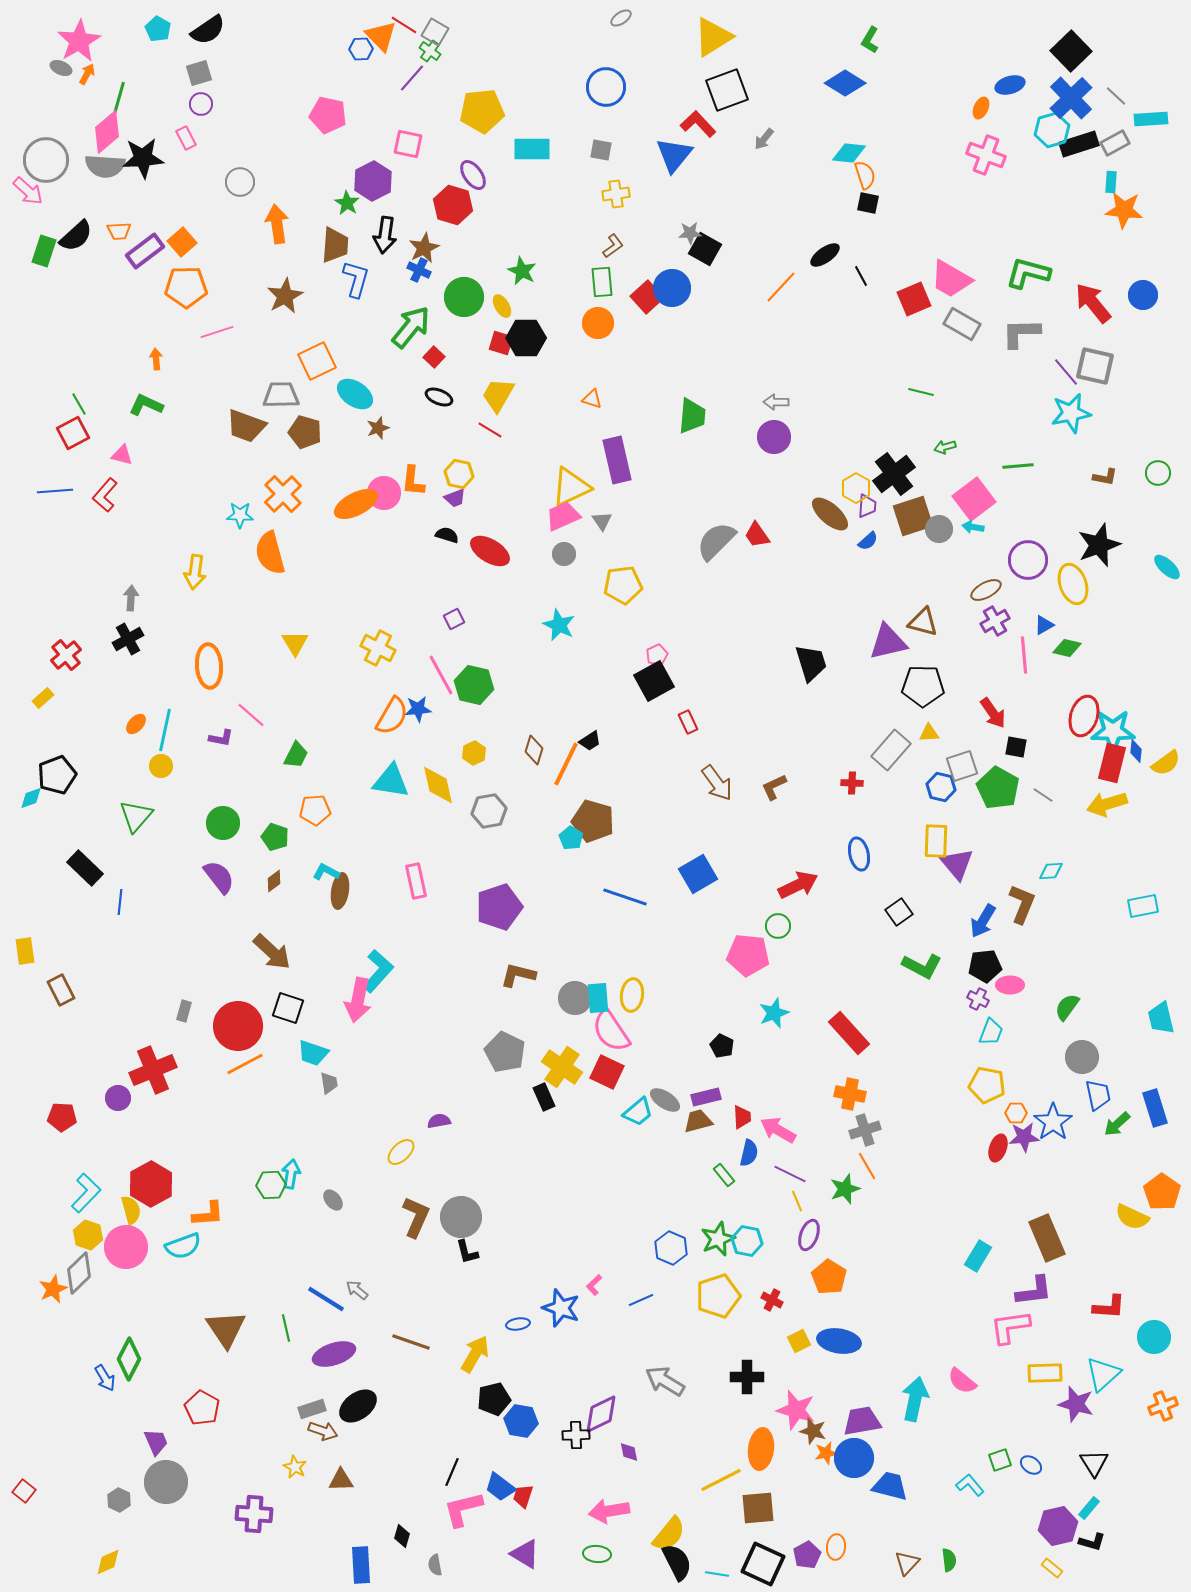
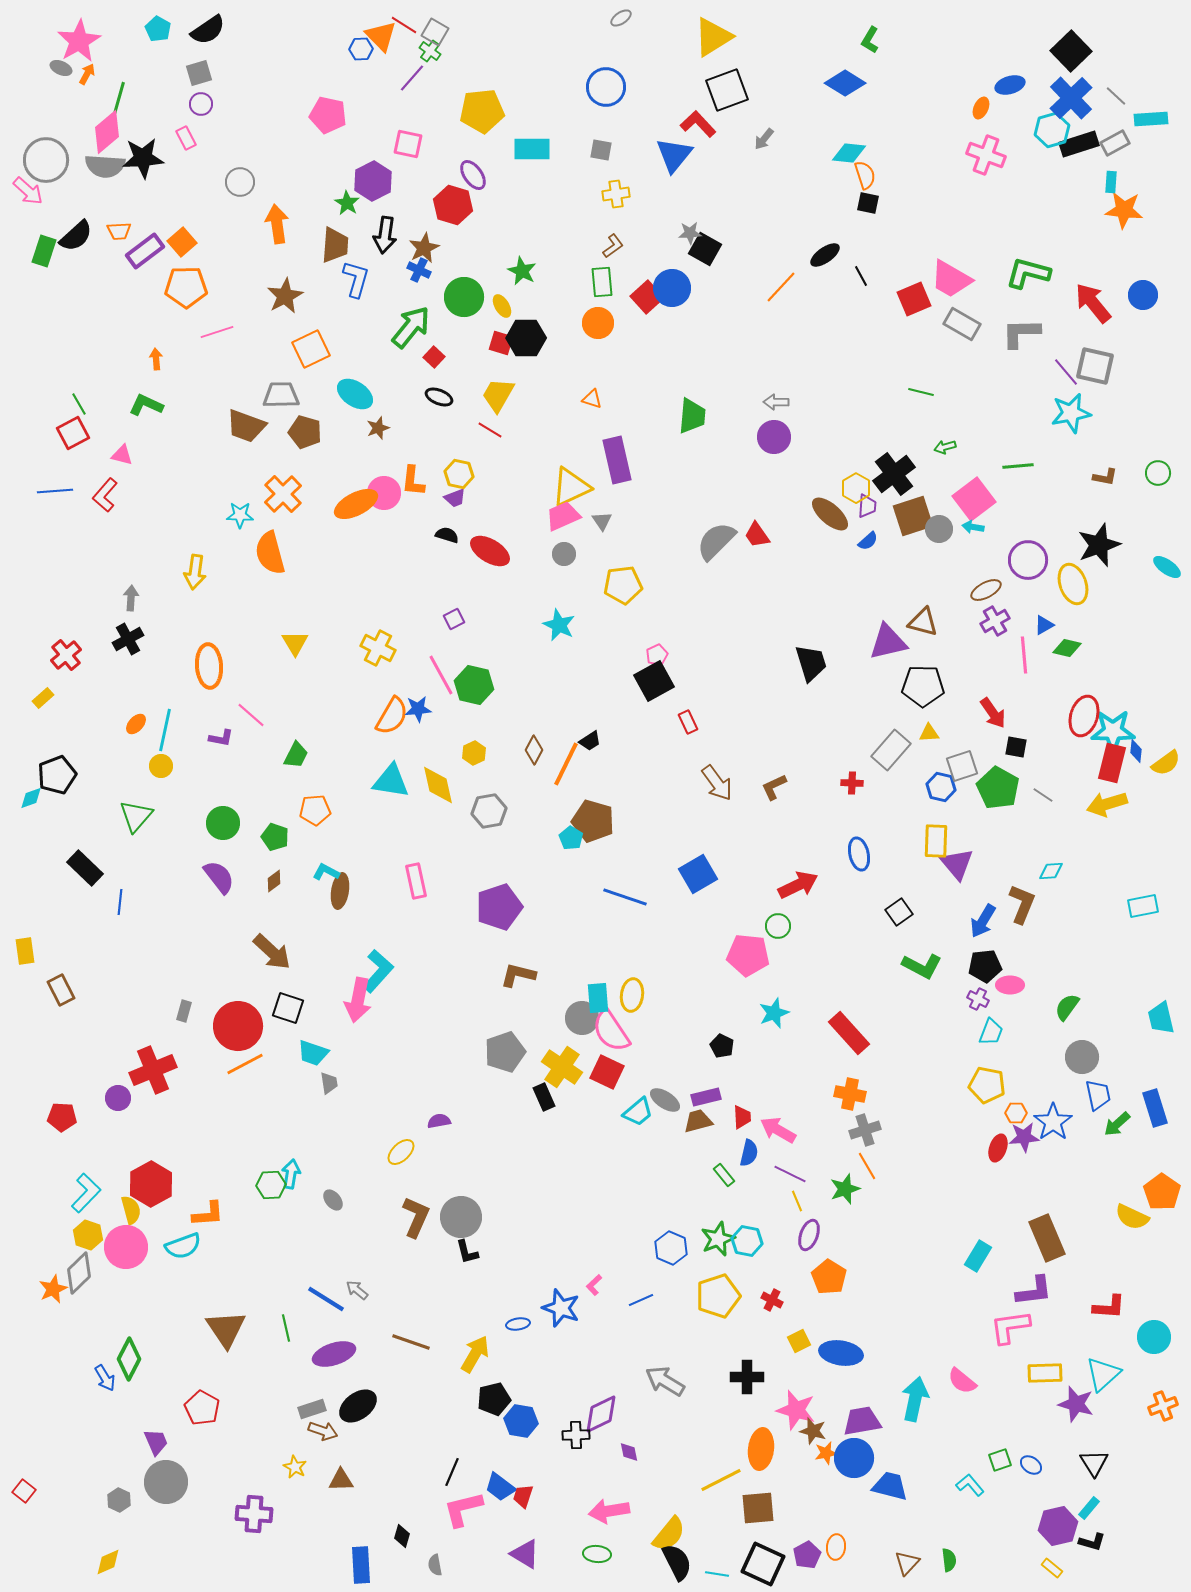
orange square at (317, 361): moved 6 px left, 12 px up
cyan ellipse at (1167, 567): rotated 8 degrees counterclockwise
brown diamond at (534, 750): rotated 12 degrees clockwise
gray circle at (575, 998): moved 7 px right, 20 px down
gray pentagon at (505, 1052): rotated 27 degrees clockwise
blue ellipse at (839, 1341): moved 2 px right, 12 px down
